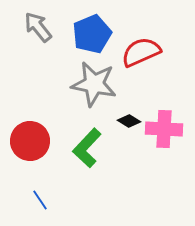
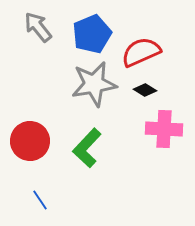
gray star: rotated 21 degrees counterclockwise
black diamond: moved 16 px right, 31 px up
